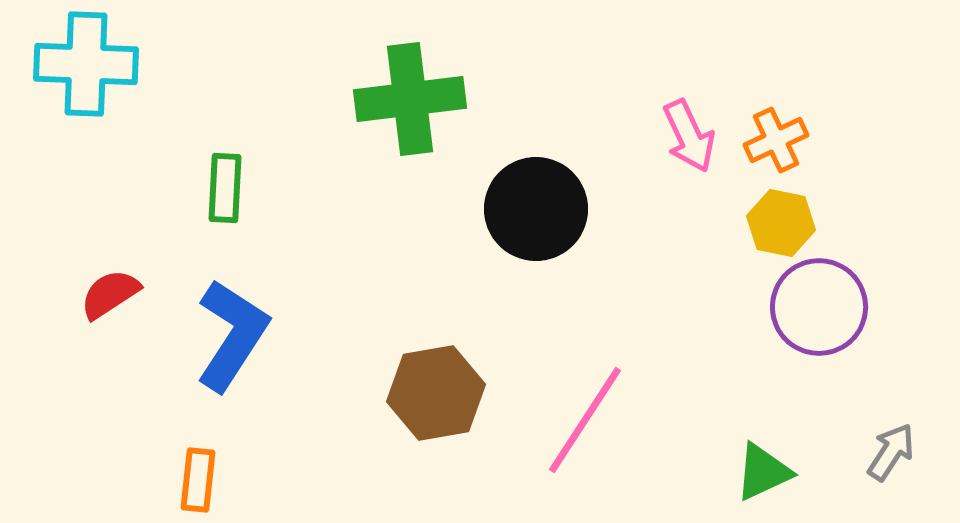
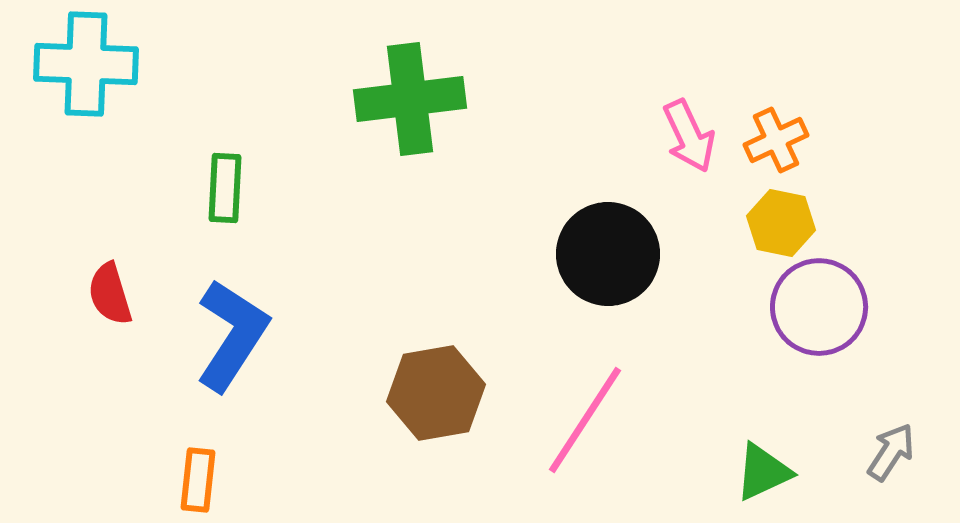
black circle: moved 72 px right, 45 px down
red semicircle: rotated 74 degrees counterclockwise
